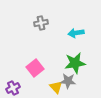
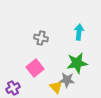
gray cross: moved 15 px down; rotated 24 degrees clockwise
cyan arrow: moved 3 px right, 1 px up; rotated 105 degrees clockwise
green star: moved 2 px right
gray star: moved 1 px left, 1 px up
